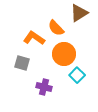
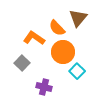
brown triangle: moved 1 px left, 5 px down; rotated 18 degrees counterclockwise
orange semicircle: moved 1 px right
orange circle: moved 1 px left, 2 px up
gray square: rotated 28 degrees clockwise
cyan square: moved 4 px up
